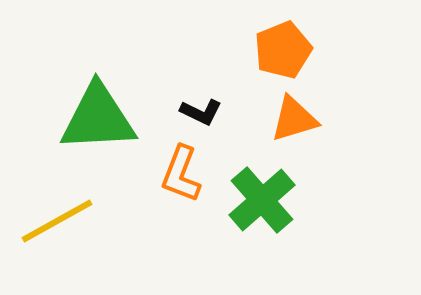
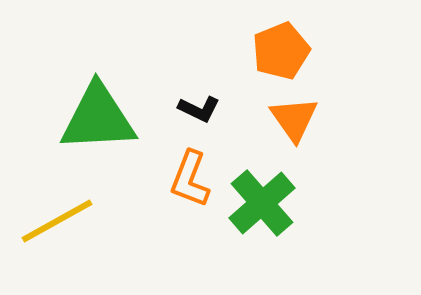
orange pentagon: moved 2 px left, 1 px down
black L-shape: moved 2 px left, 3 px up
orange triangle: rotated 48 degrees counterclockwise
orange L-shape: moved 9 px right, 5 px down
green cross: moved 3 px down
